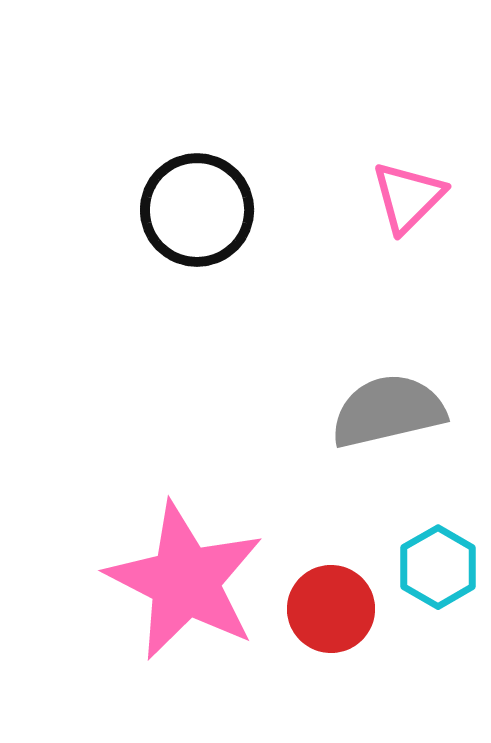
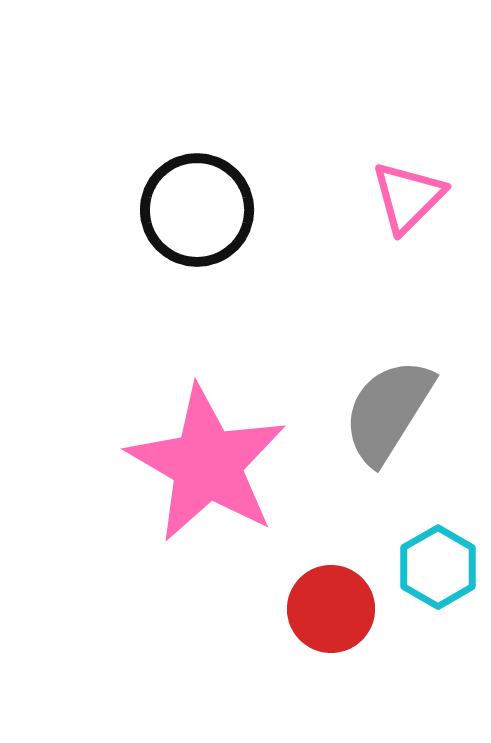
gray semicircle: rotated 45 degrees counterclockwise
pink star: moved 22 px right, 117 px up; rotated 3 degrees clockwise
